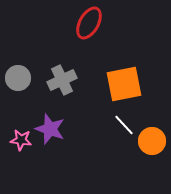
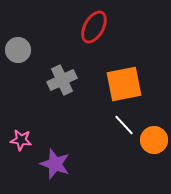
red ellipse: moved 5 px right, 4 px down
gray circle: moved 28 px up
purple star: moved 5 px right, 35 px down
orange circle: moved 2 px right, 1 px up
